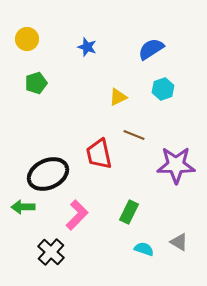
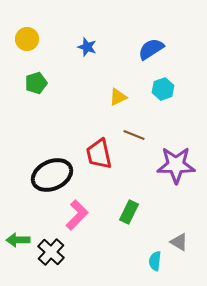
black ellipse: moved 4 px right, 1 px down
green arrow: moved 5 px left, 33 px down
cyan semicircle: moved 11 px right, 12 px down; rotated 102 degrees counterclockwise
